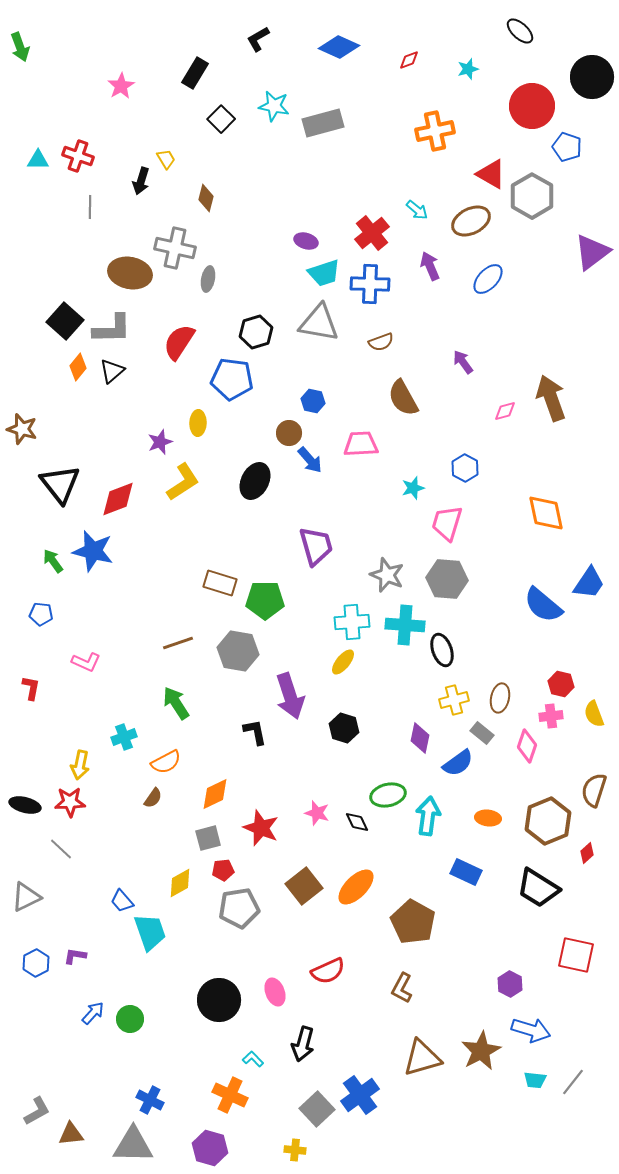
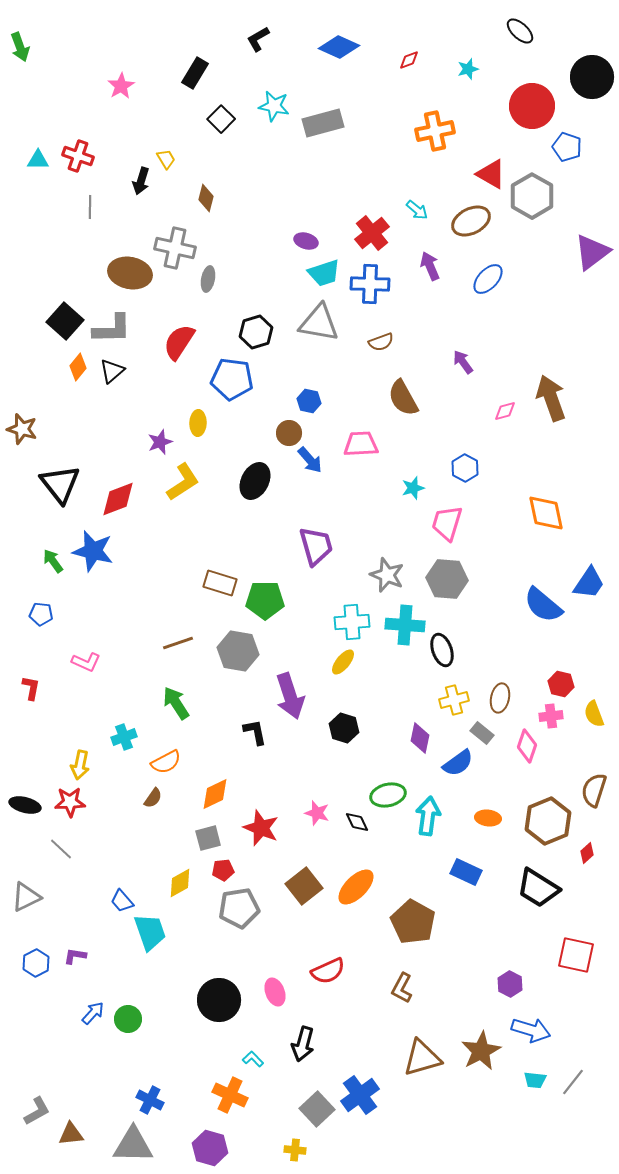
blue hexagon at (313, 401): moved 4 px left
green circle at (130, 1019): moved 2 px left
